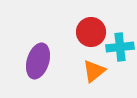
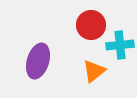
red circle: moved 7 px up
cyan cross: moved 2 px up
